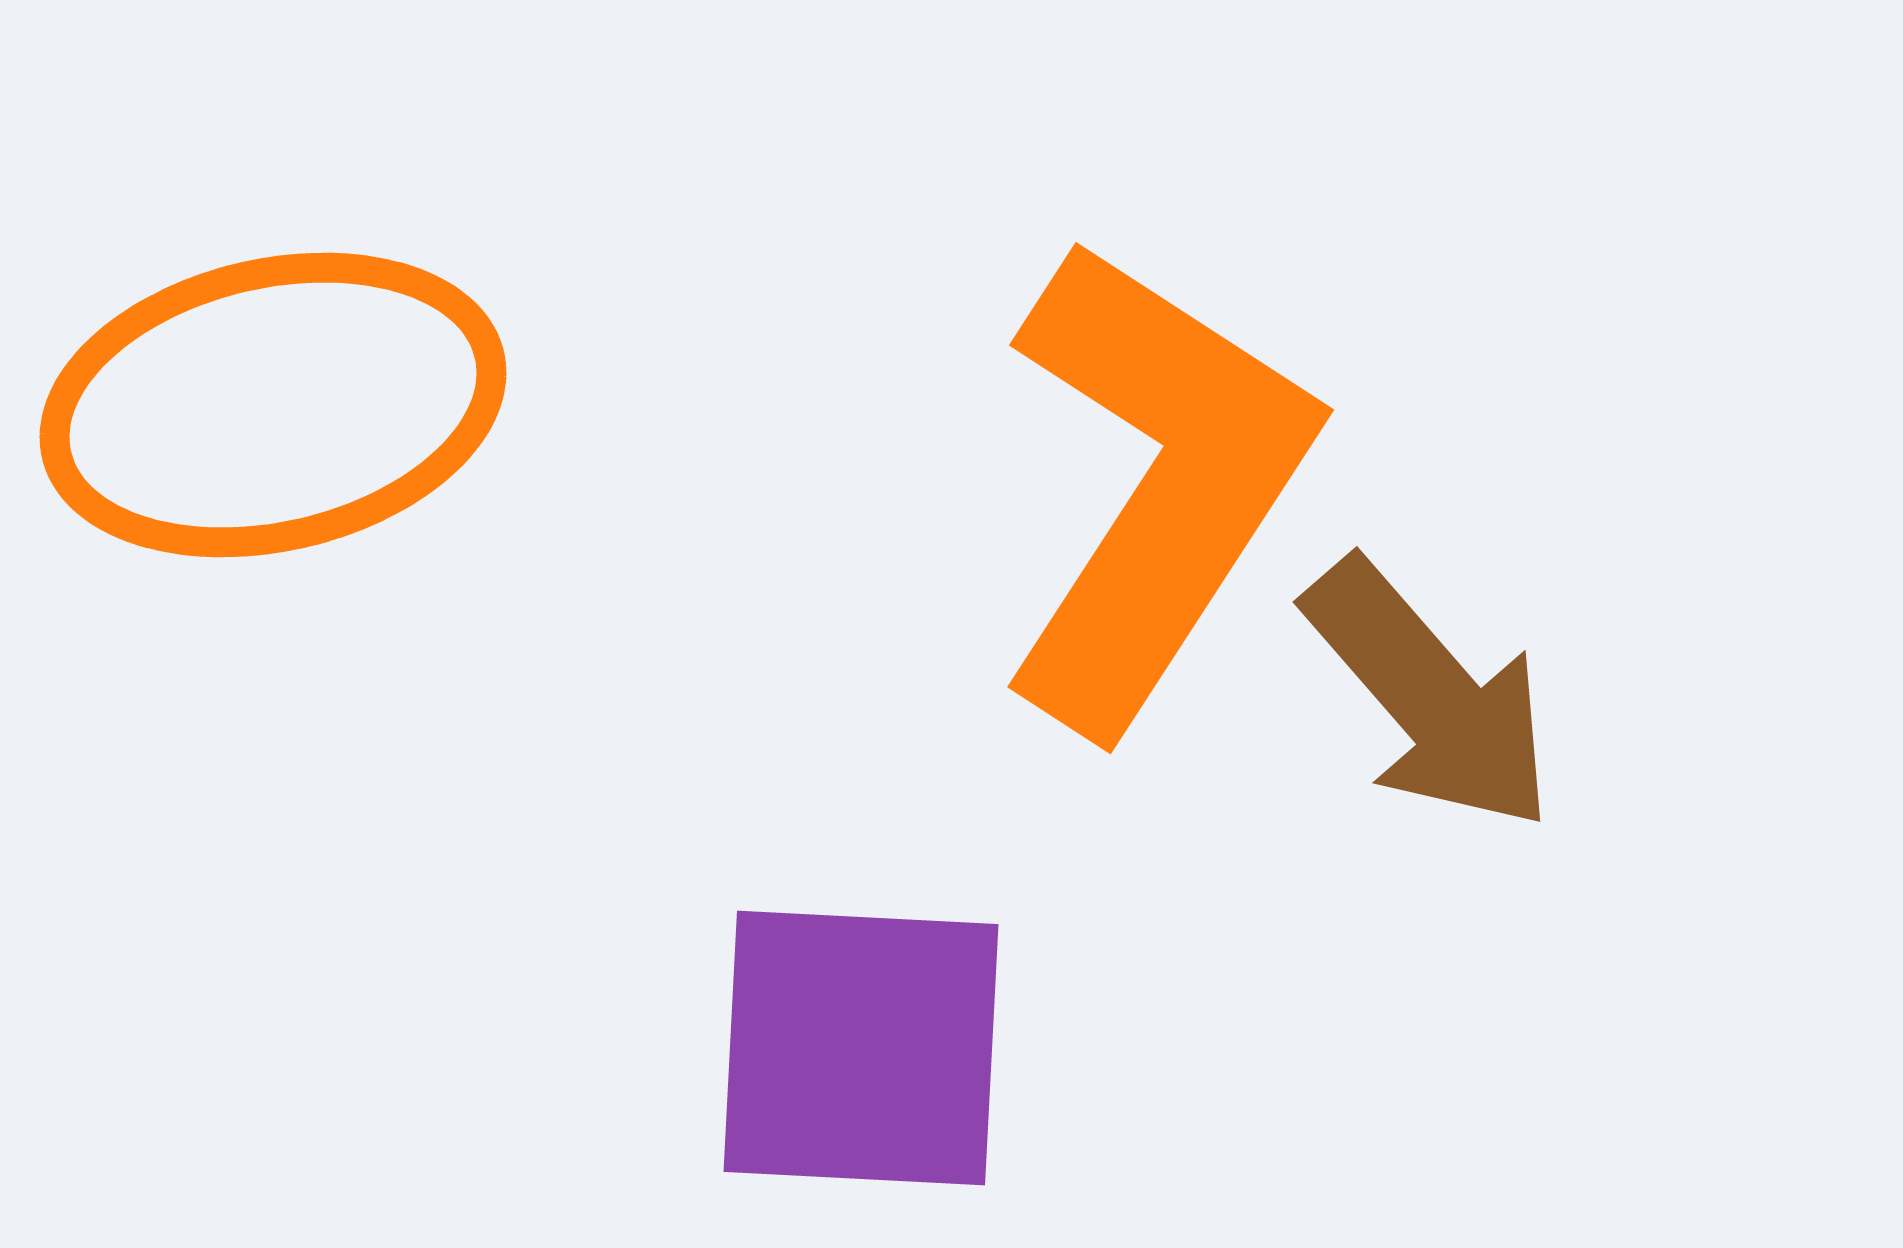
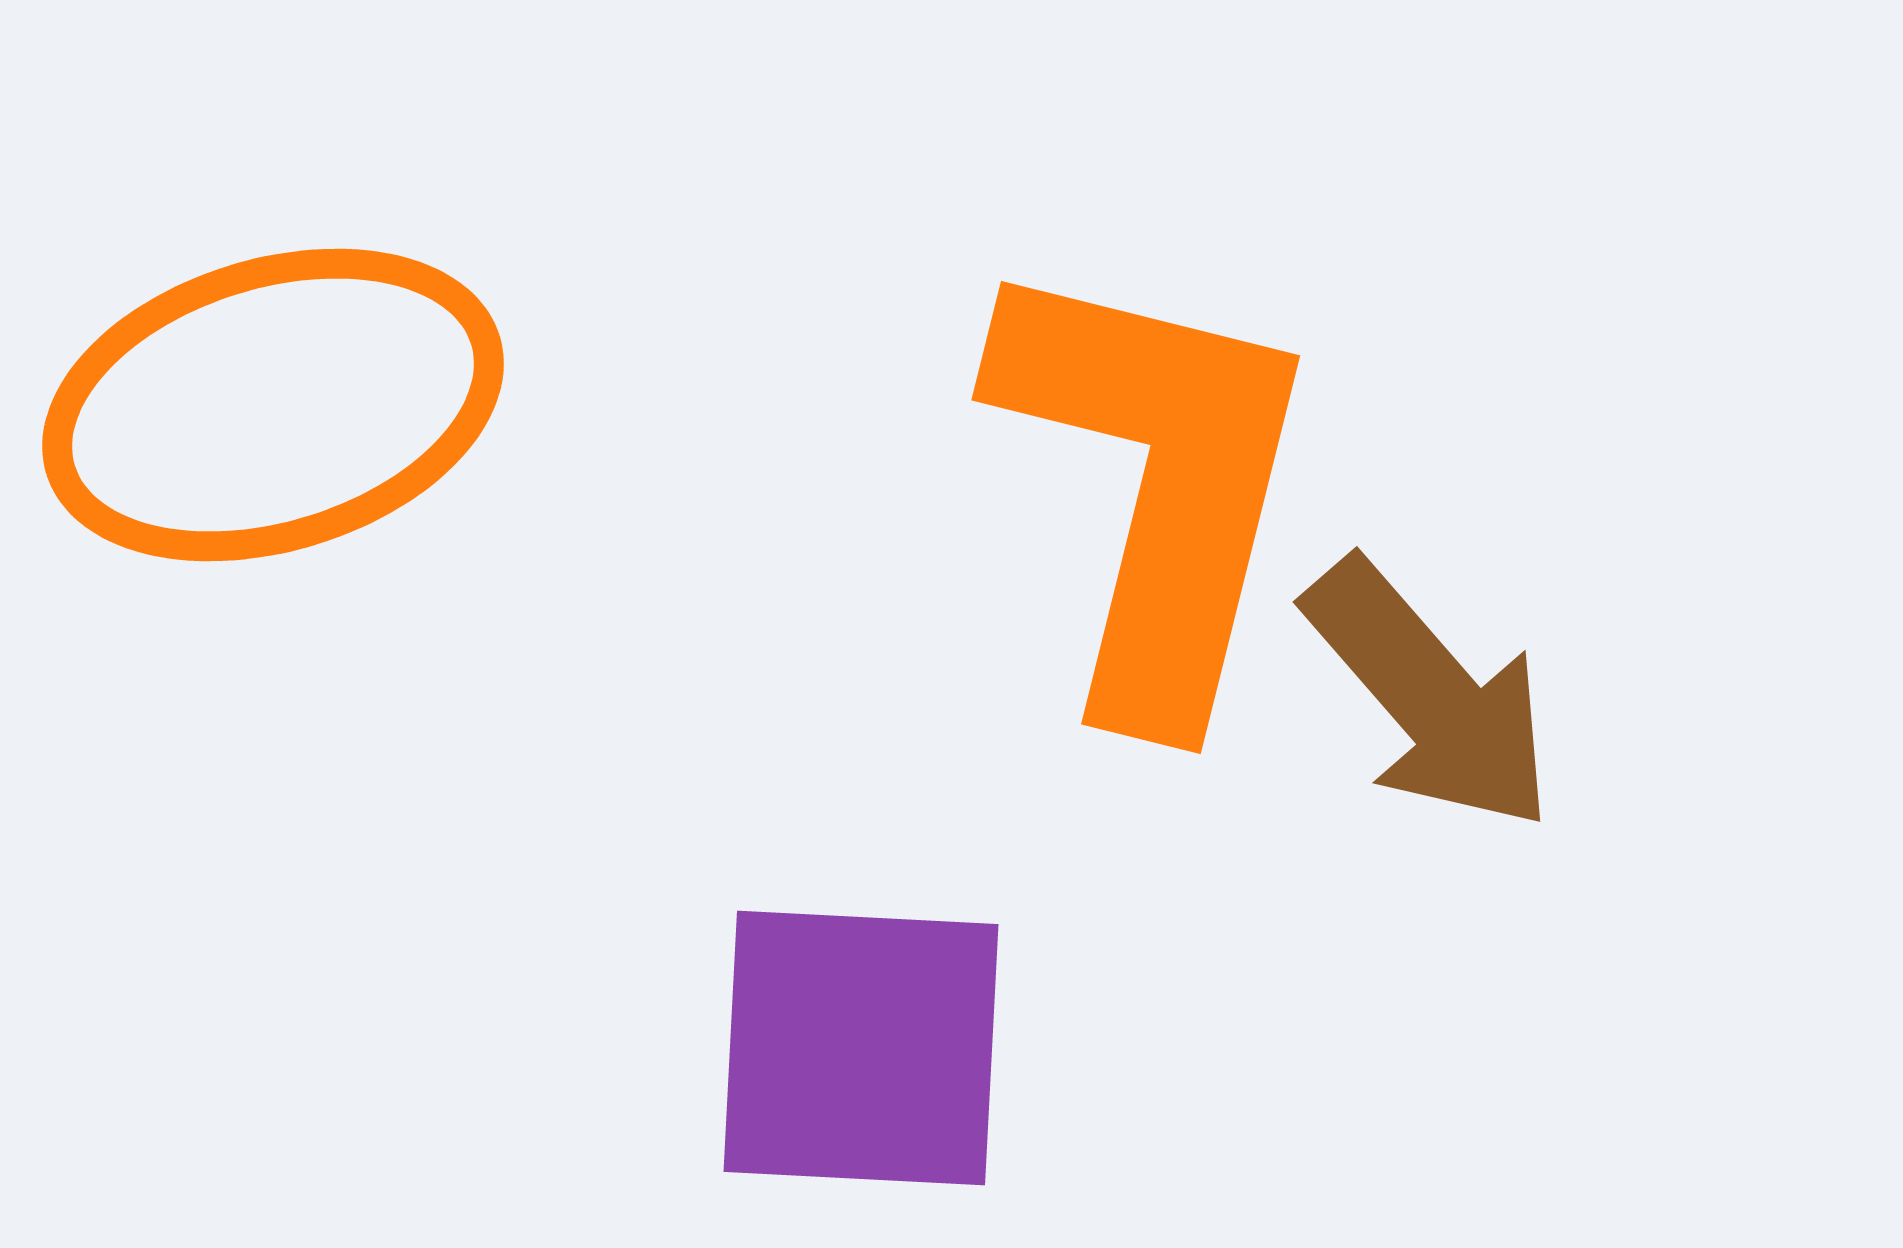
orange ellipse: rotated 4 degrees counterclockwise
orange L-shape: rotated 19 degrees counterclockwise
